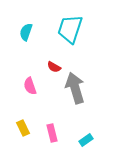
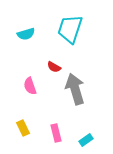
cyan semicircle: moved 2 px down; rotated 126 degrees counterclockwise
gray arrow: moved 1 px down
pink rectangle: moved 4 px right
